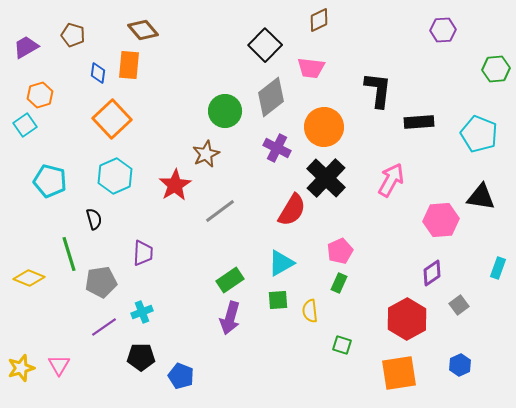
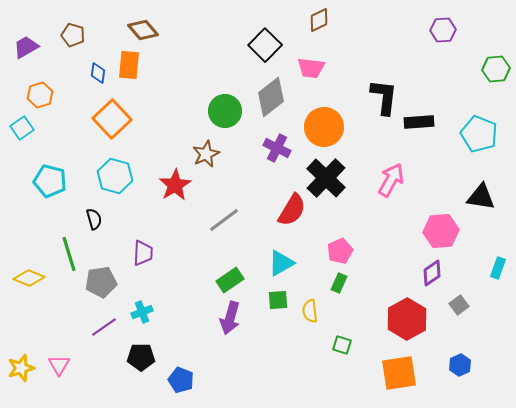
black L-shape at (378, 90): moved 6 px right, 7 px down
cyan square at (25, 125): moved 3 px left, 3 px down
cyan hexagon at (115, 176): rotated 20 degrees counterclockwise
gray line at (220, 211): moved 4 px right, 9 px down
pink hexagon at (441, 220): moved 11 px down
blue pentagon at (181, 376): moved 4 px down
